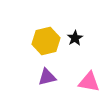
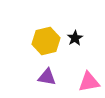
purple triangle: rotated 24 degrees clockwise
pink triangle: rotated 20 degrees counterclockwise
